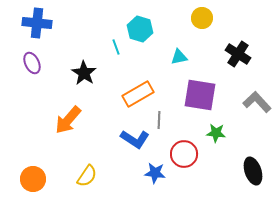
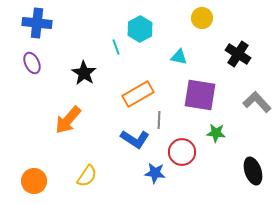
cyan hexagon: rotated 15 degrees clockwise
cyan triangle: rotated 24 degrees clockwise
red circle: moved 2 px left, 2 px up
orange circle: moved 1 px right, 2 px down
